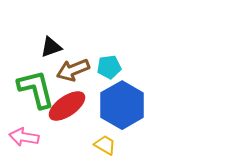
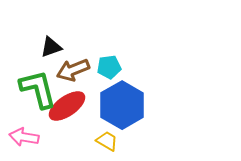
green L-shape: moved 2 px right
yellow trapezoid: moved 2 px right, 4 px up
